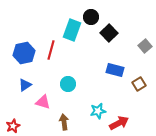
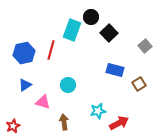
cyan circle: moved 1 px down
